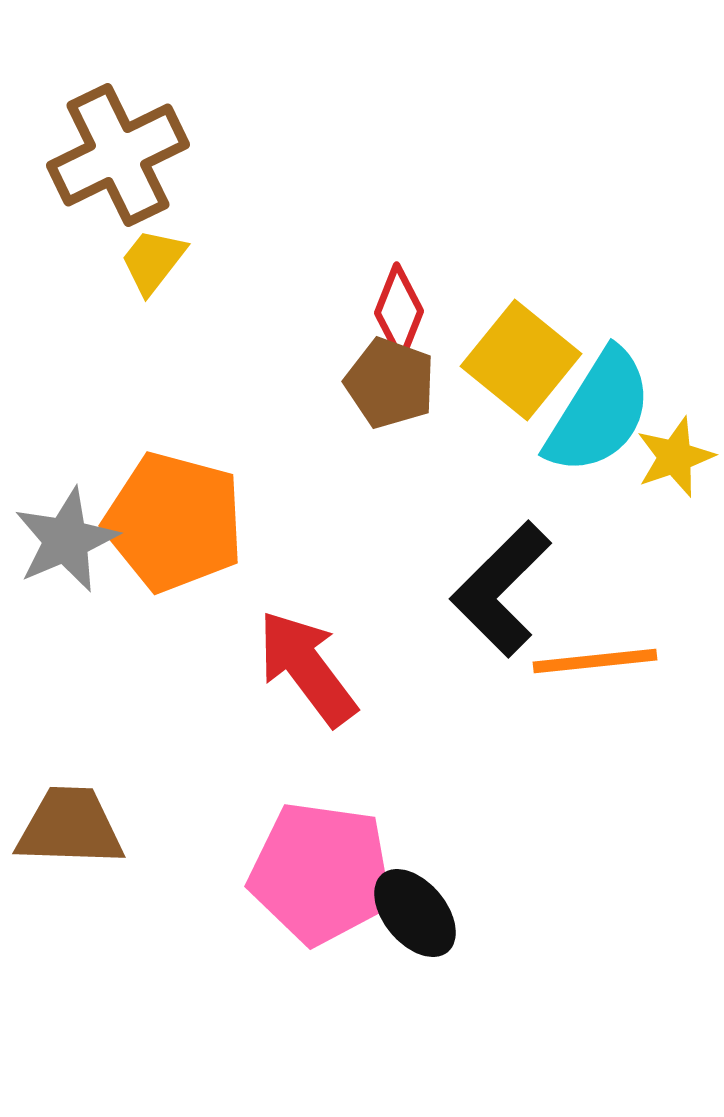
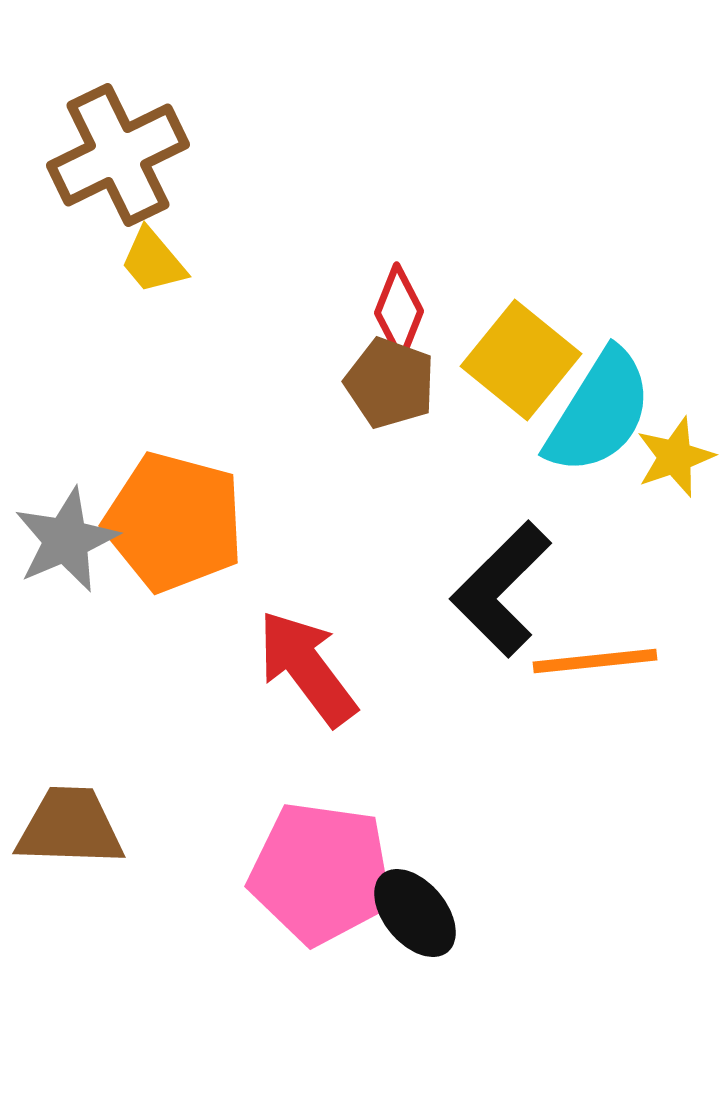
yellow trapezoid: rotated 78 degrees counterclockwise
